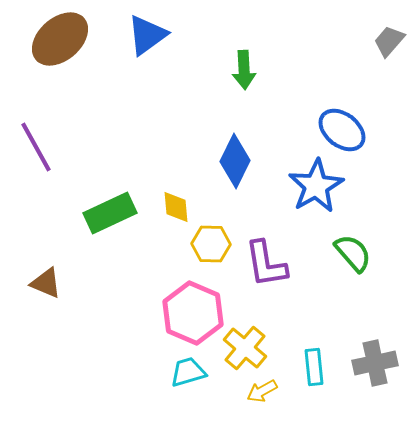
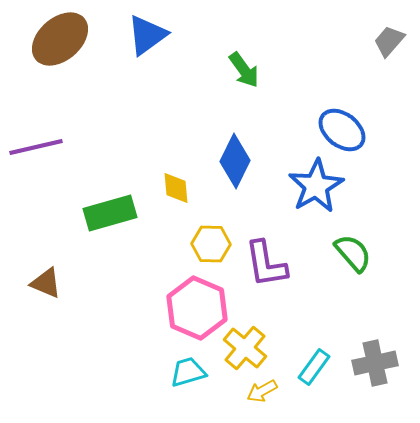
green arrow: rotated 33 degrees counterclockwise
purple line: rotated 74 degrees counterclockwise
yellow diamond: moved 19 px up
green rectangle: rotated 9 degrees clockwise
pink hexagon: moved 4 px right, 5 px up
cyan rectangle: rotated 42 degrees clockwise
